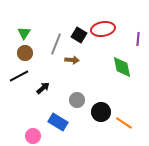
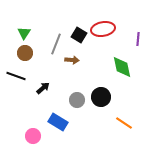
black line: moved 3 px left; rotated 48 degrees clockwise
black circle: moved 15 px up
